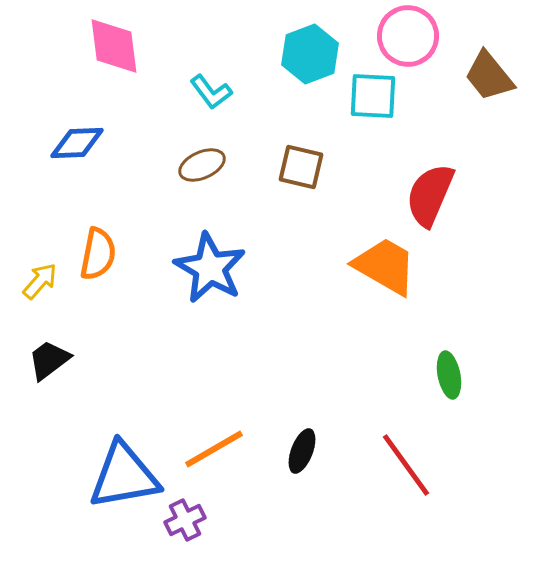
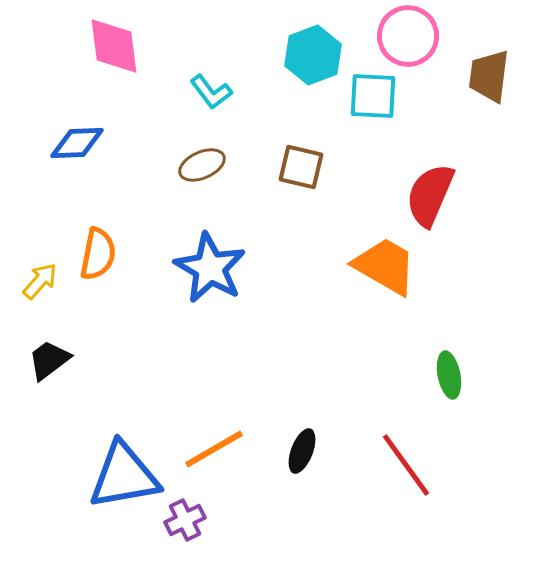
cyan hexagon: moved 3 px right, 1 px down
brown trapezoid: rotated 46 degrees clockwise
